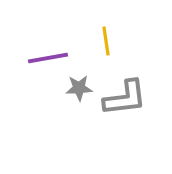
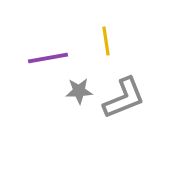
gray star: moved 3 px down
gray L-shape: moved 1 px left; rotated 15 degrees counterclockwise
